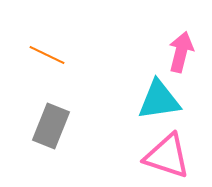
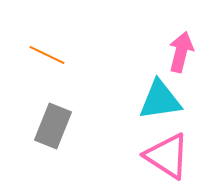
cyan triangle: moved 1 px right
gray rectangle: moved 2 px right
pink triangle: rotated 15 degrees clockwise
